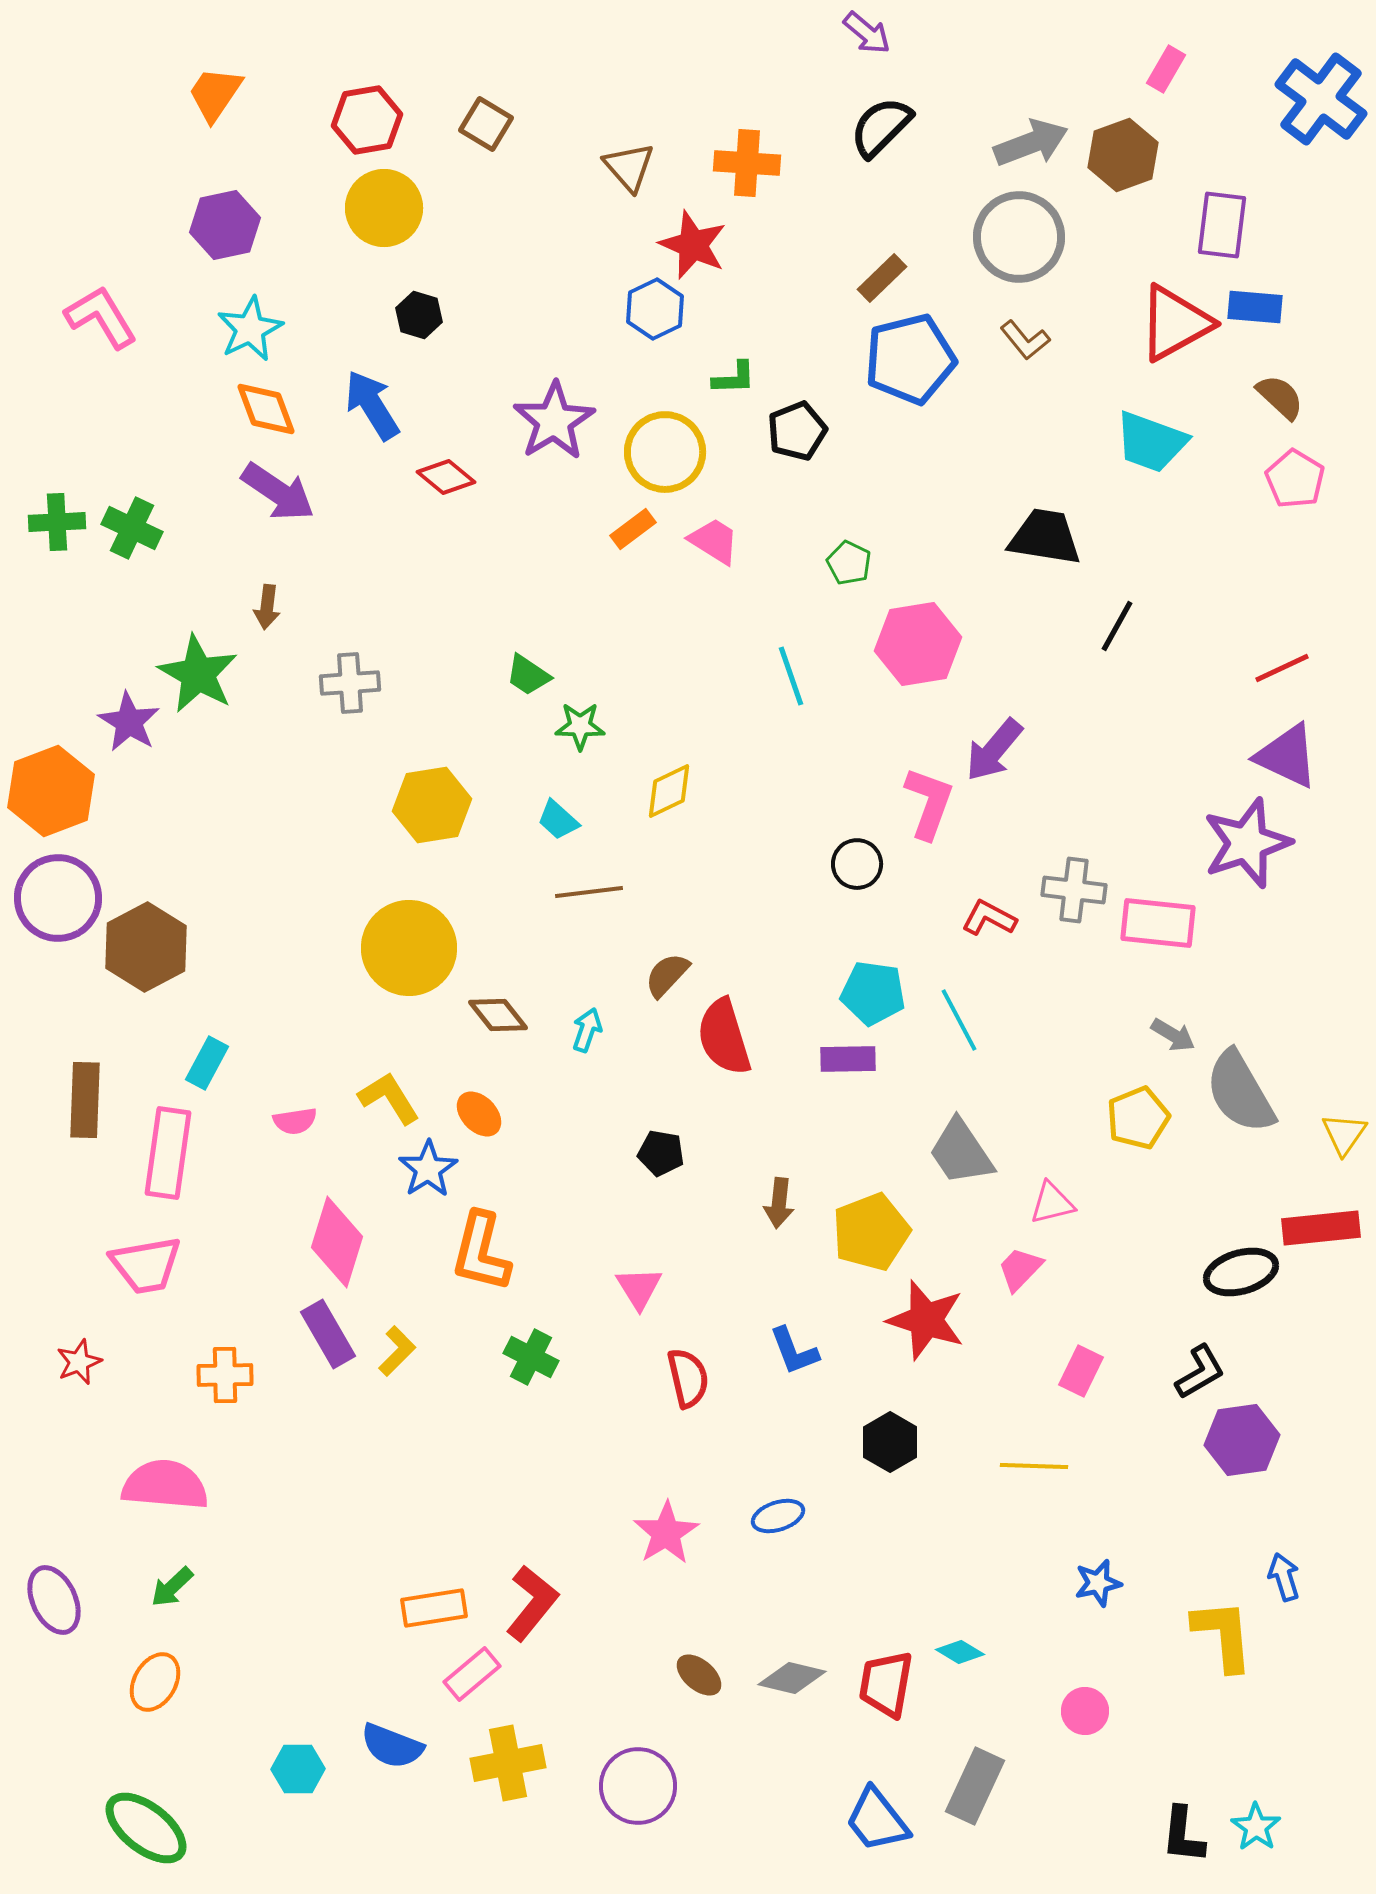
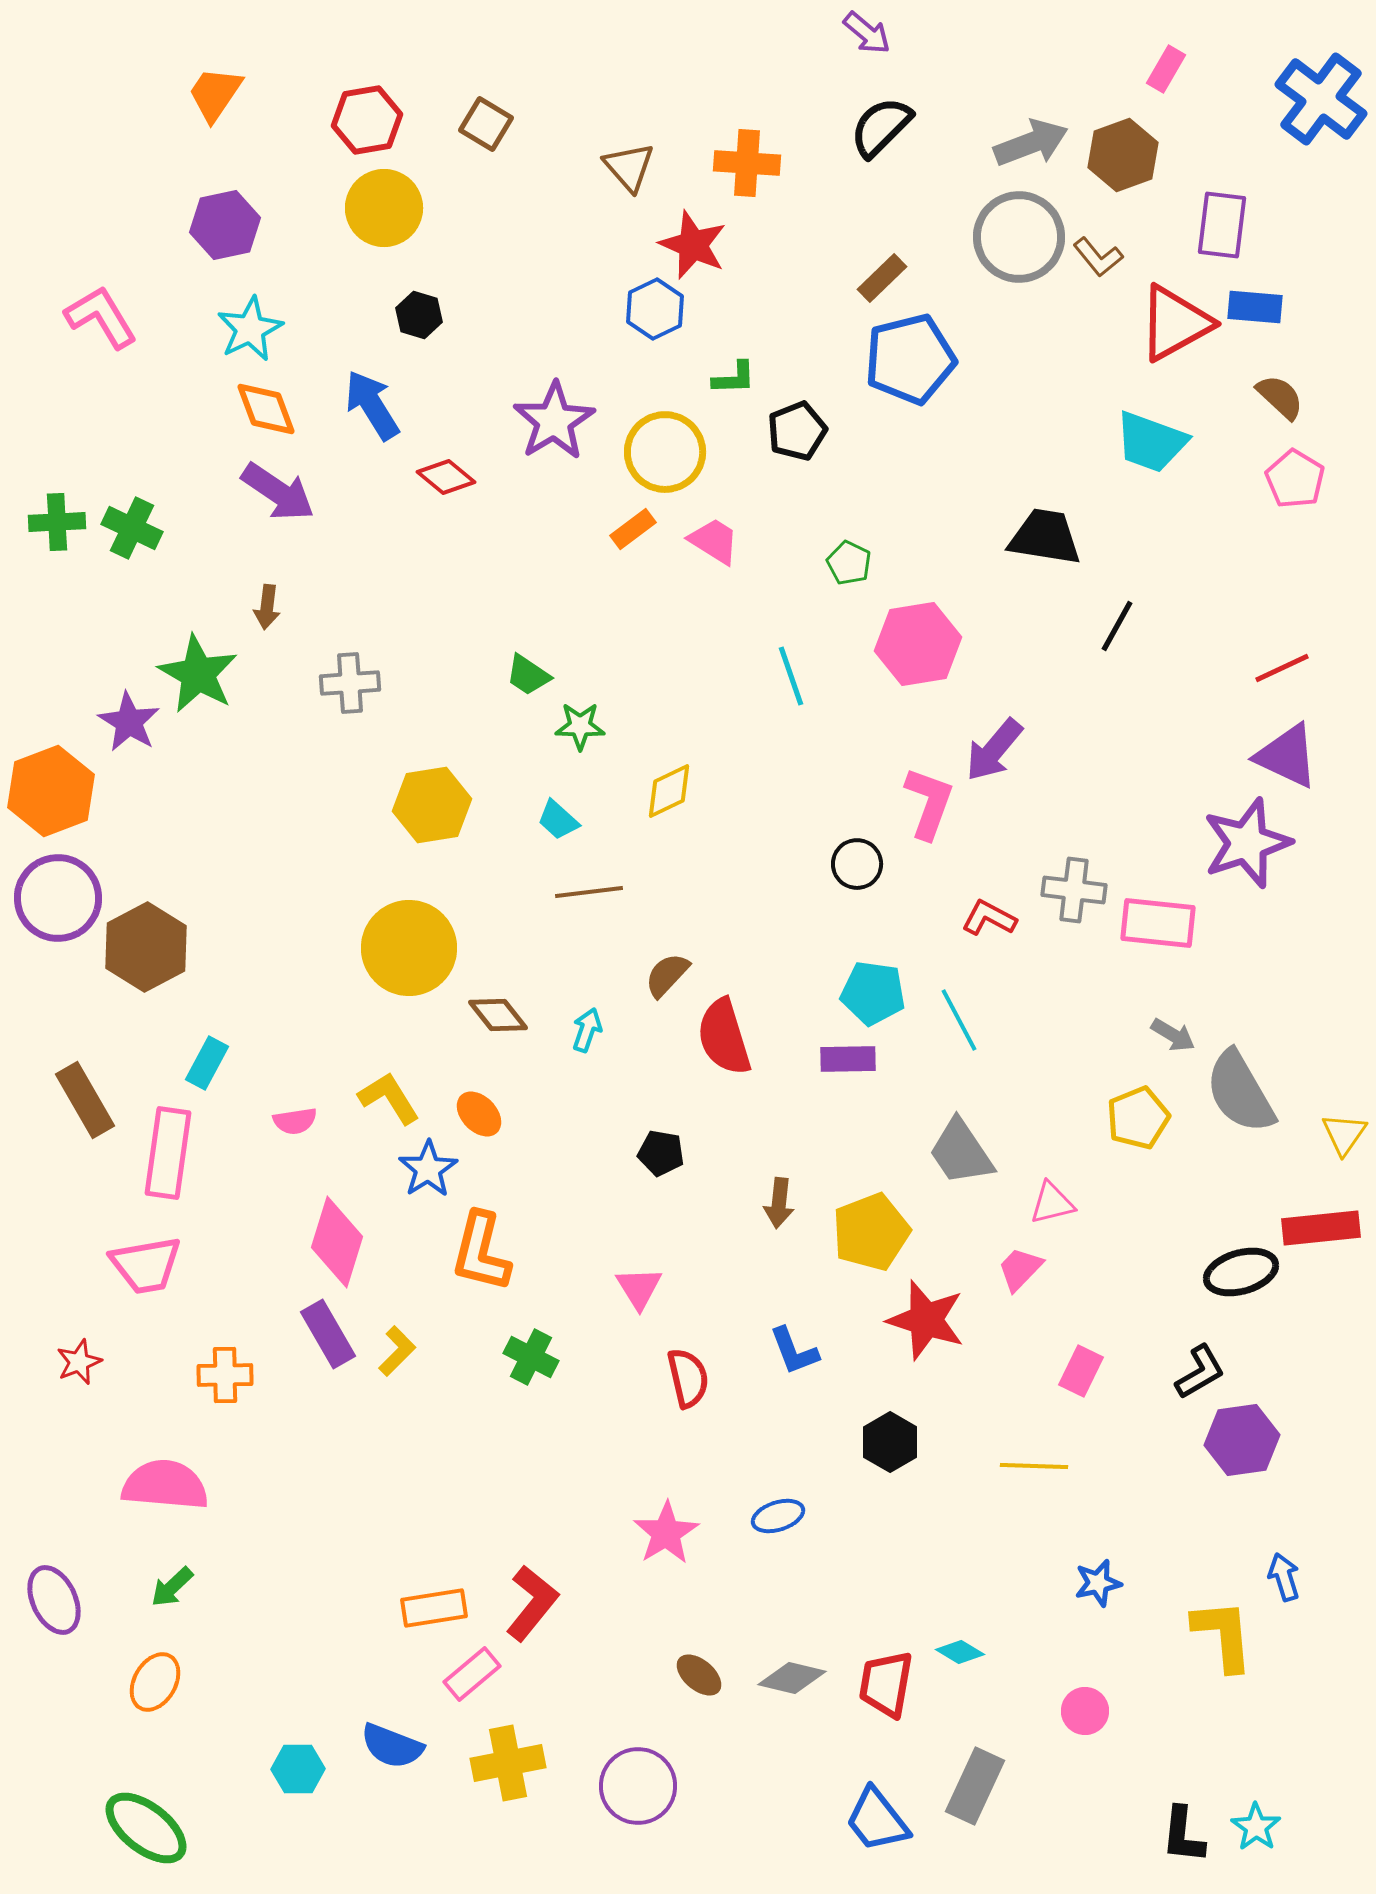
brown L-shape at (1025, 340): moved 73 px right, 83 px up
brown rectangle at (85, 1100): rotated 32 degrees counterclockwise
